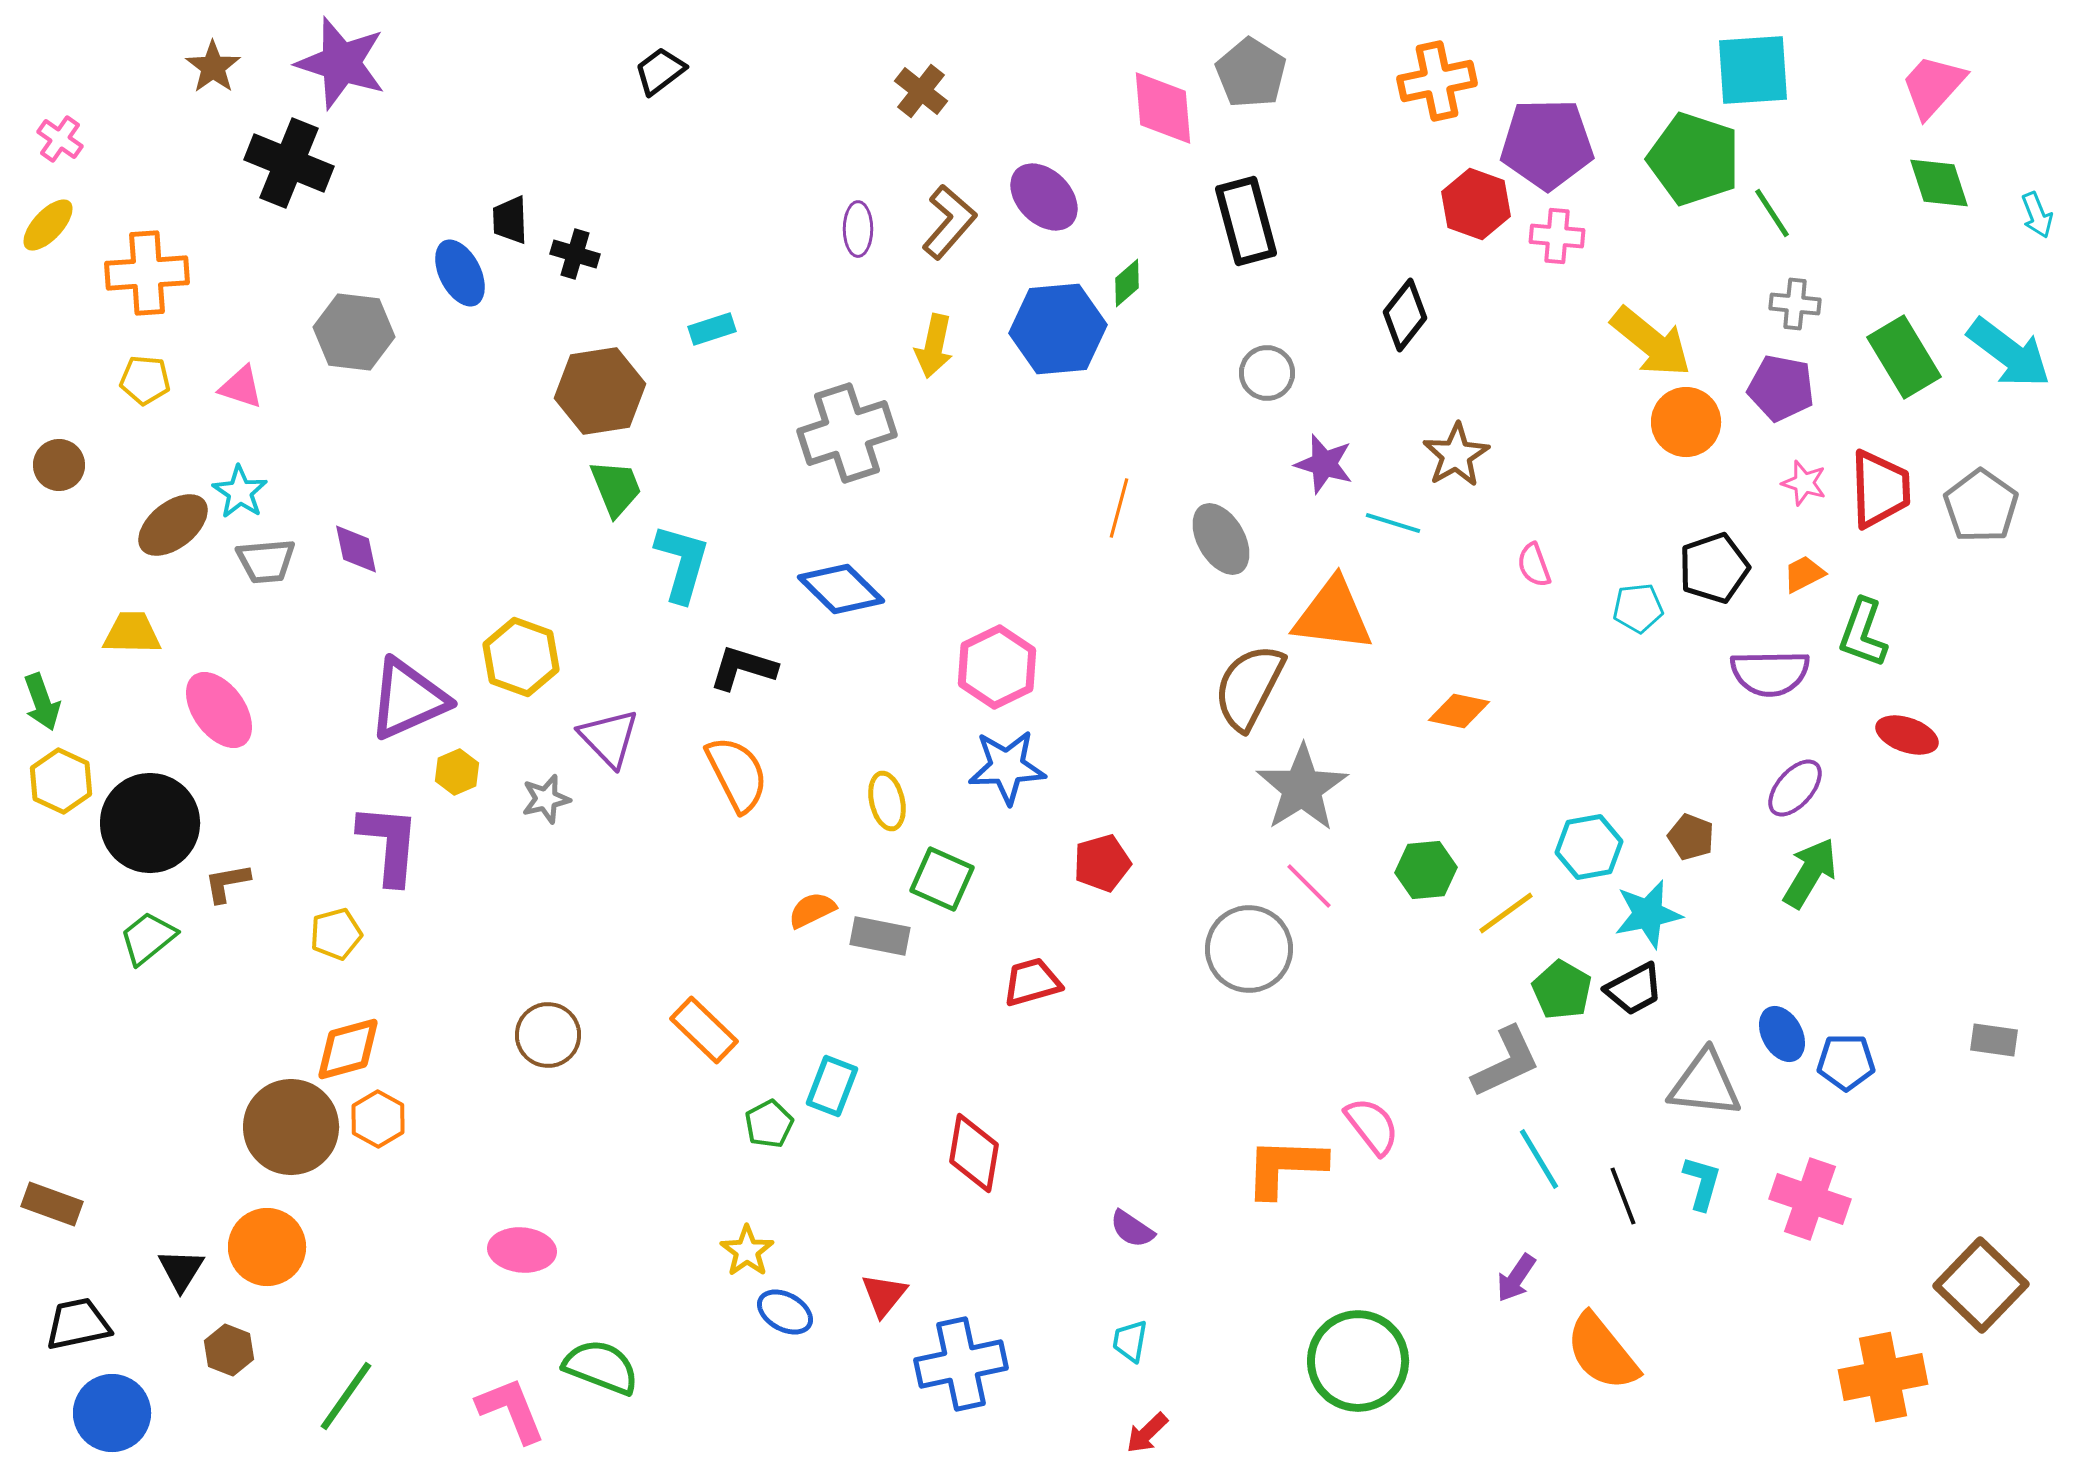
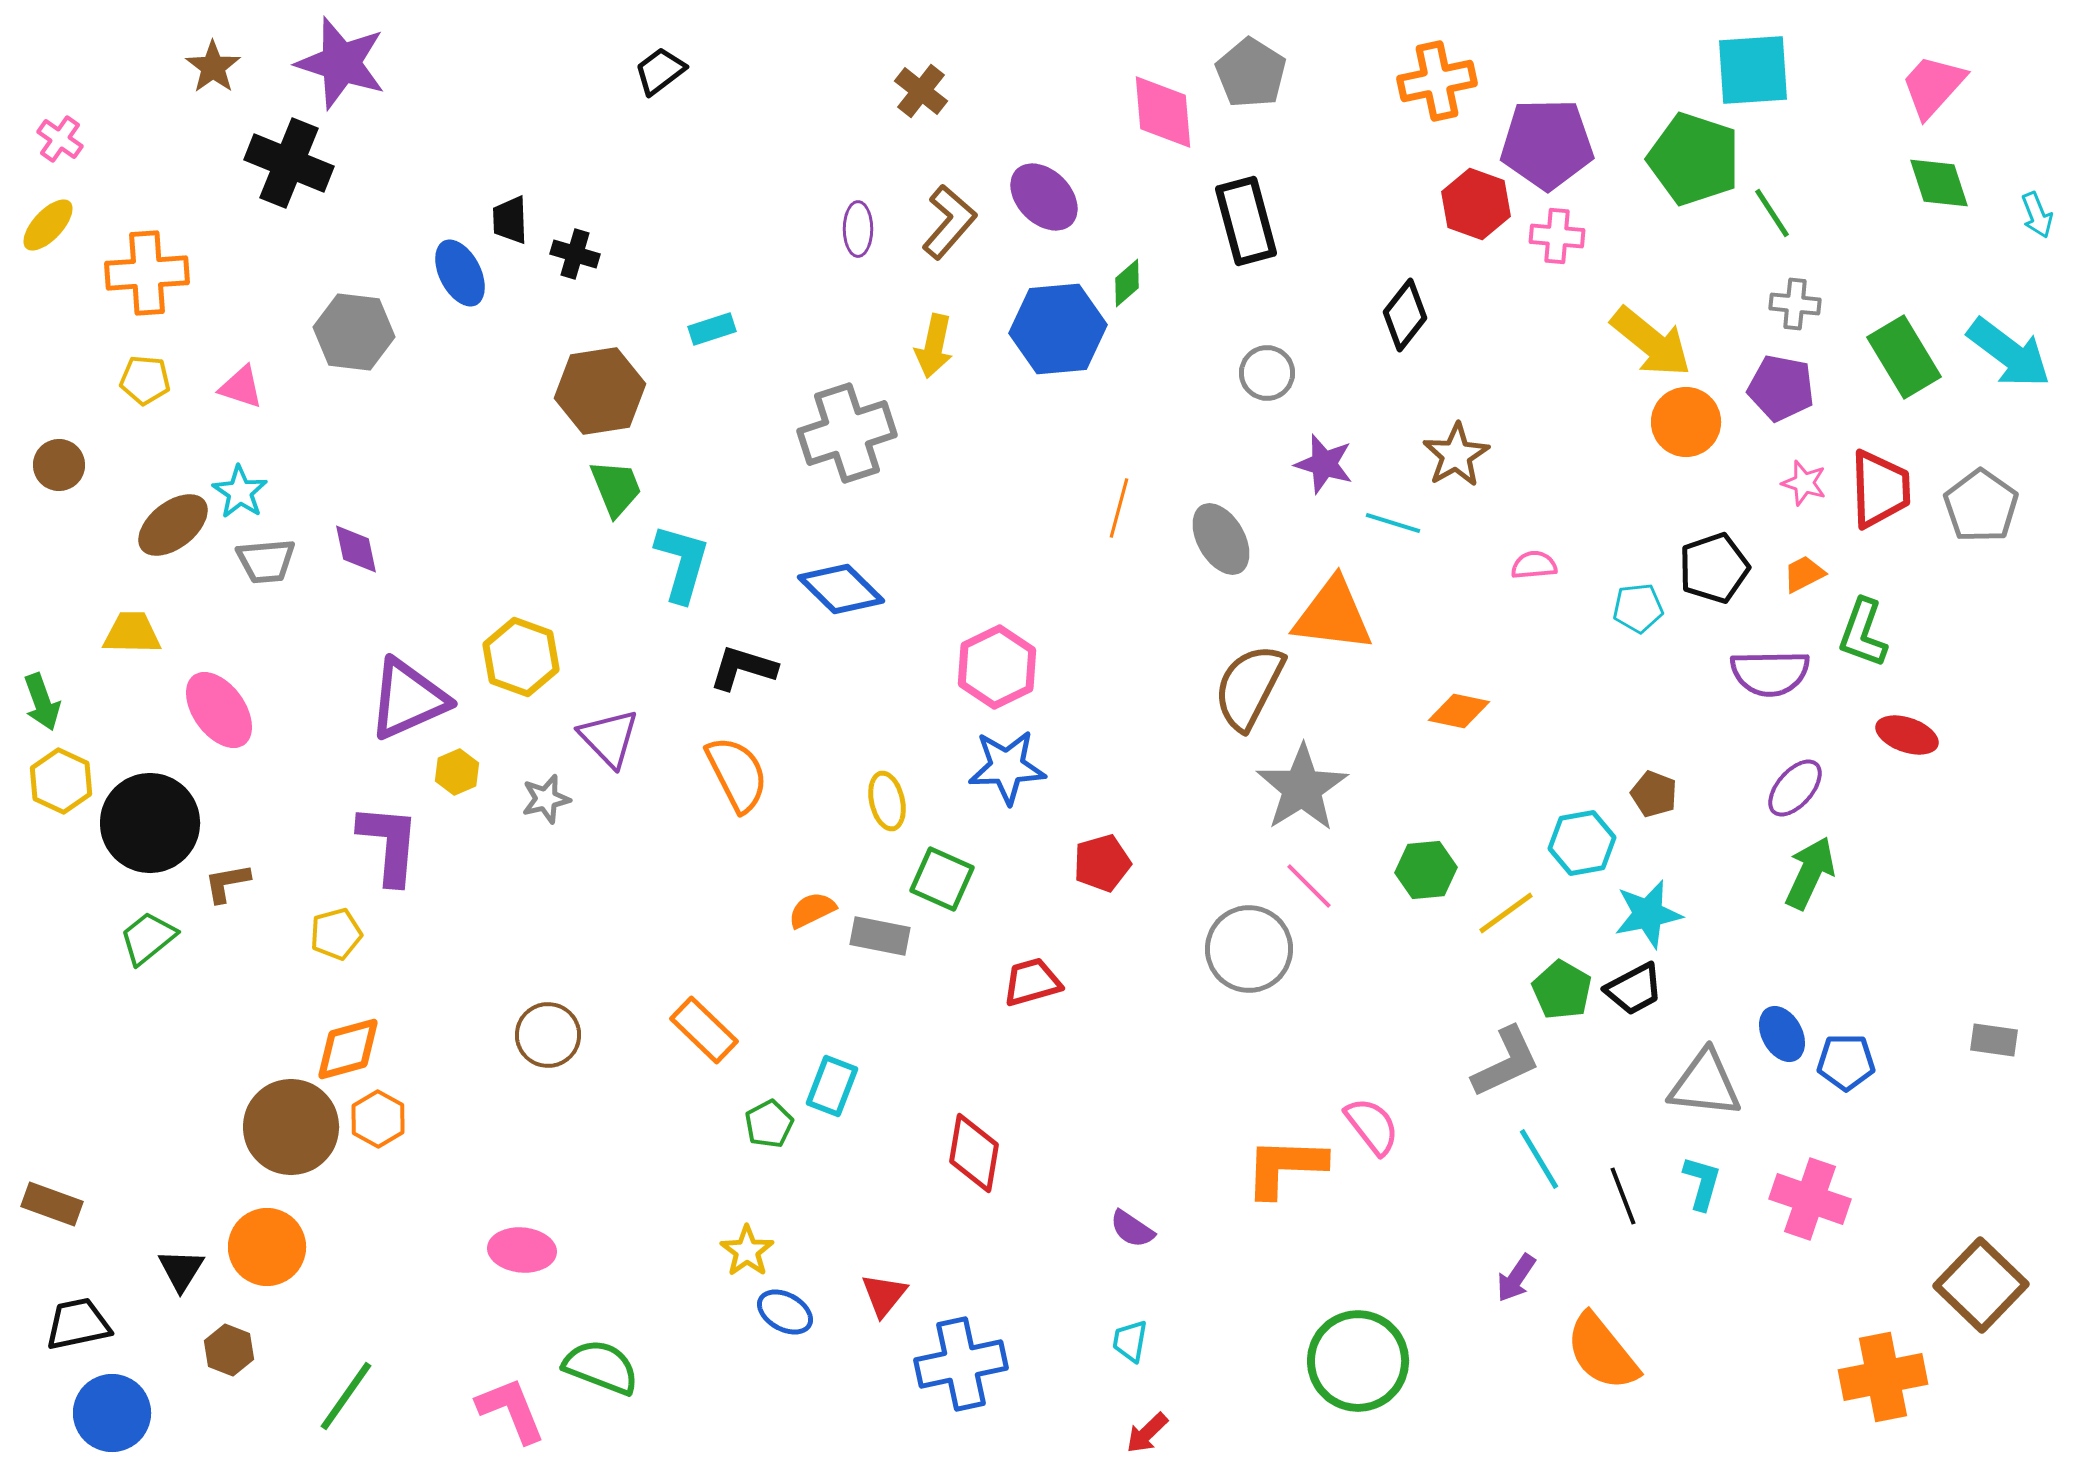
pink diamond at (1163, 108): moved 4 px down
pink semicircle at (1534, 565): rotated 105 degrees clockwise
brown pentagon at (1691, 837): moved 37 px left, 43 px up
cyan hexagon at (1589, 847): moved 7 px left, 4 px up
green arrow at (1810, 873): rotated 6 degrees counterclockwise
